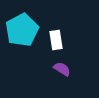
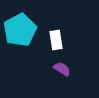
cyan pentagon: moved 2 px left
